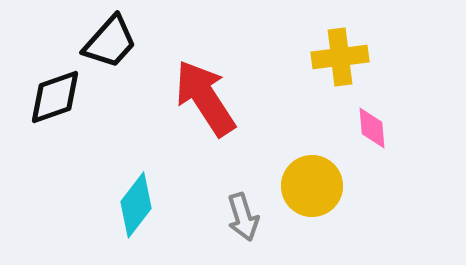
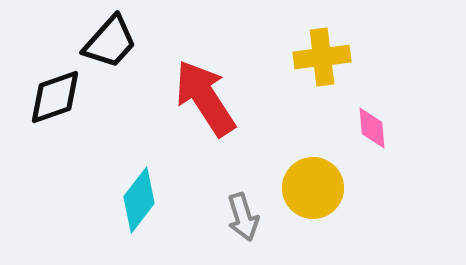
yellow cross: moved 18 px left
yellow circle: moved 1 px right, 2 px down
cyan diamond: moved 3 px right, 5 px up
